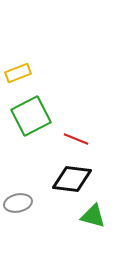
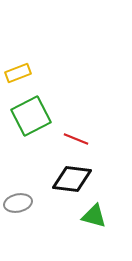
green triangle: moved 1 px right
